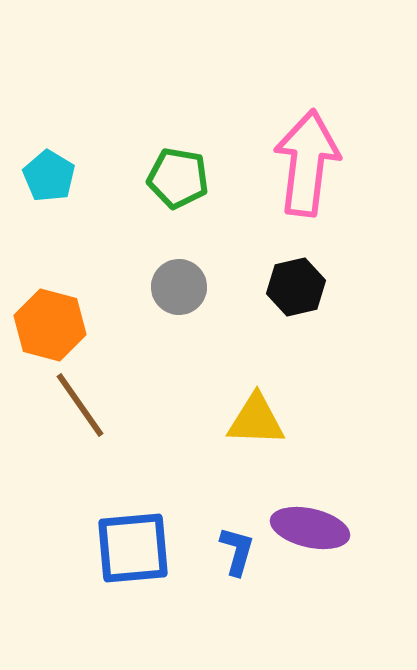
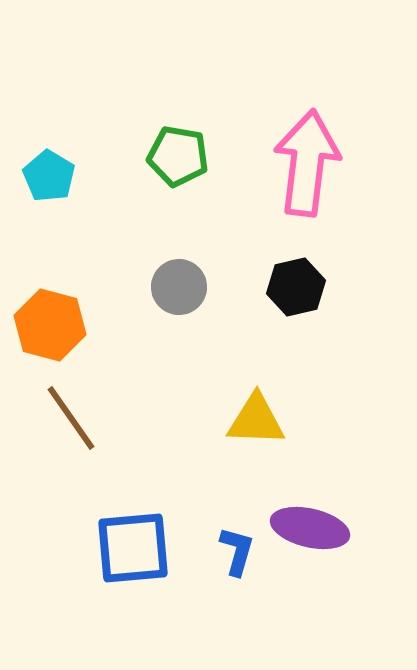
green pentagon: moved 22 px up
brown line: moved 9 px left, 13 px down
